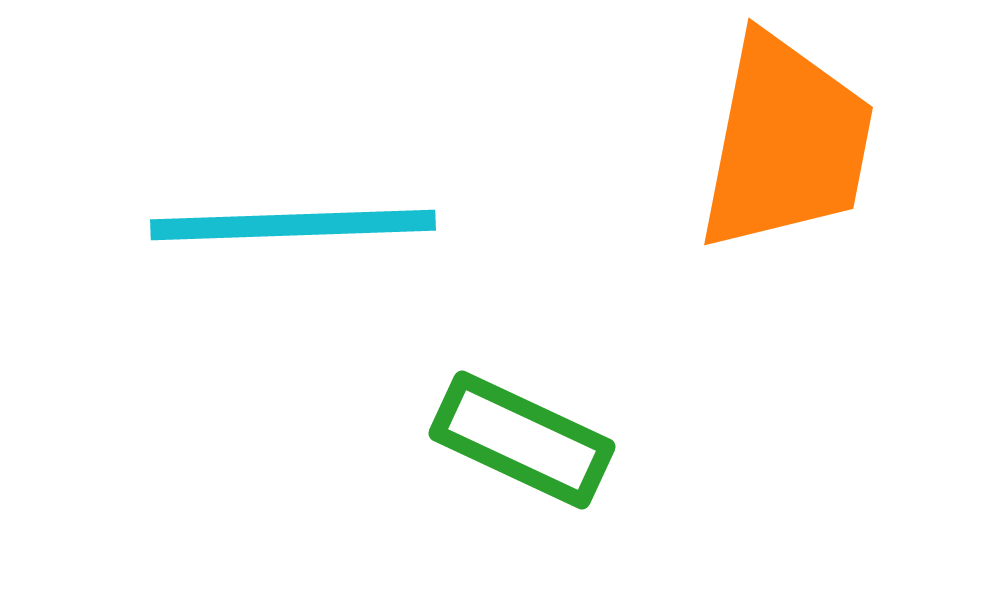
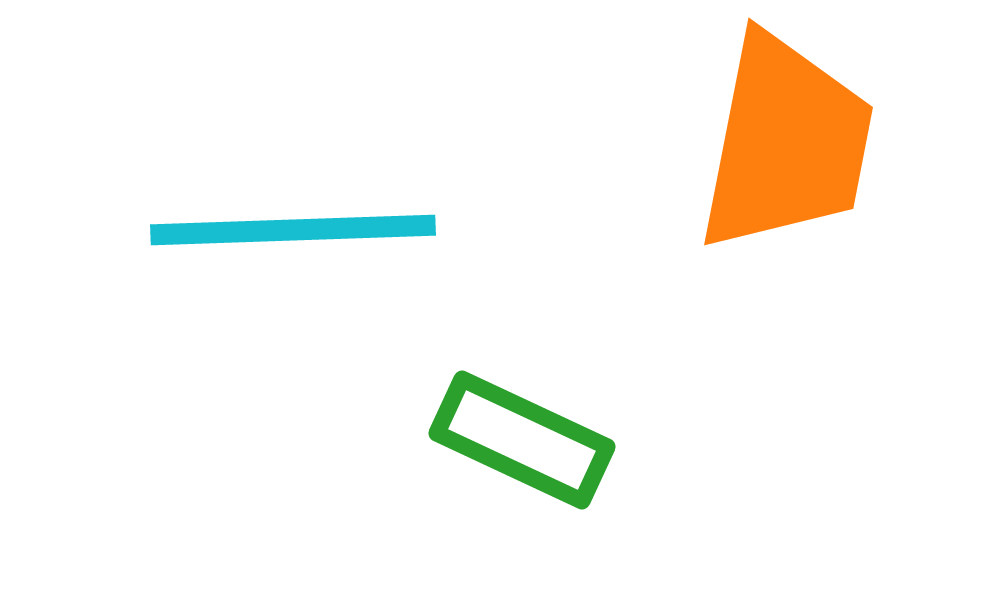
cyan line: moved 5 px down
